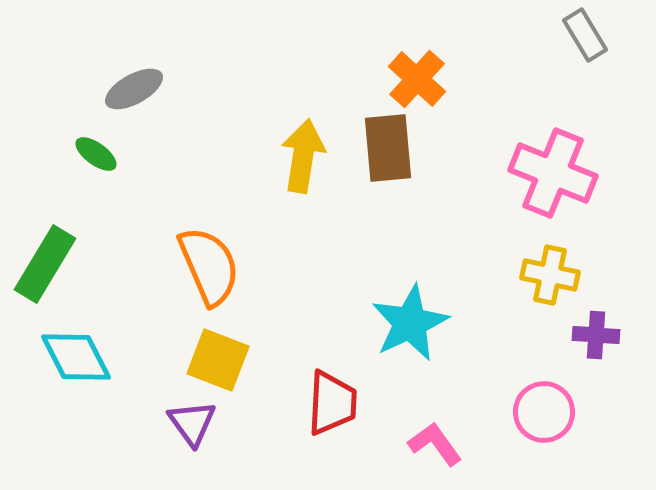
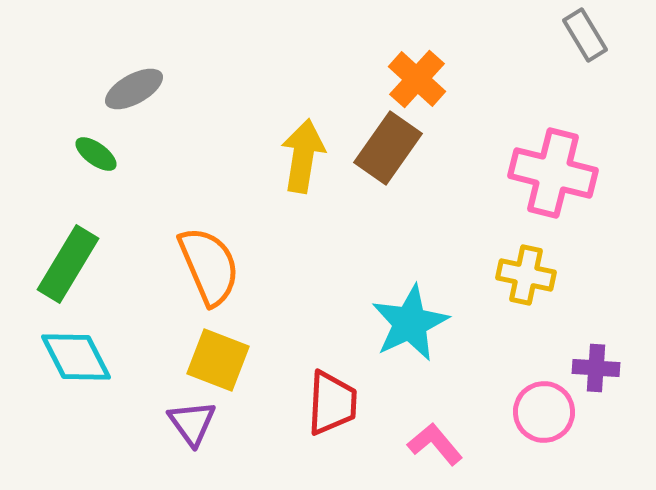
brown rectangle: rotated 40 degrees clockwise
pink cross: rotated 8 degrees counterclockwise
green rectangle: moved 23 px right
yellow cross: moved 24 px left
purple cross: moved 33 px down
pink L-shape: rotated 4 degrees counterclockwise
